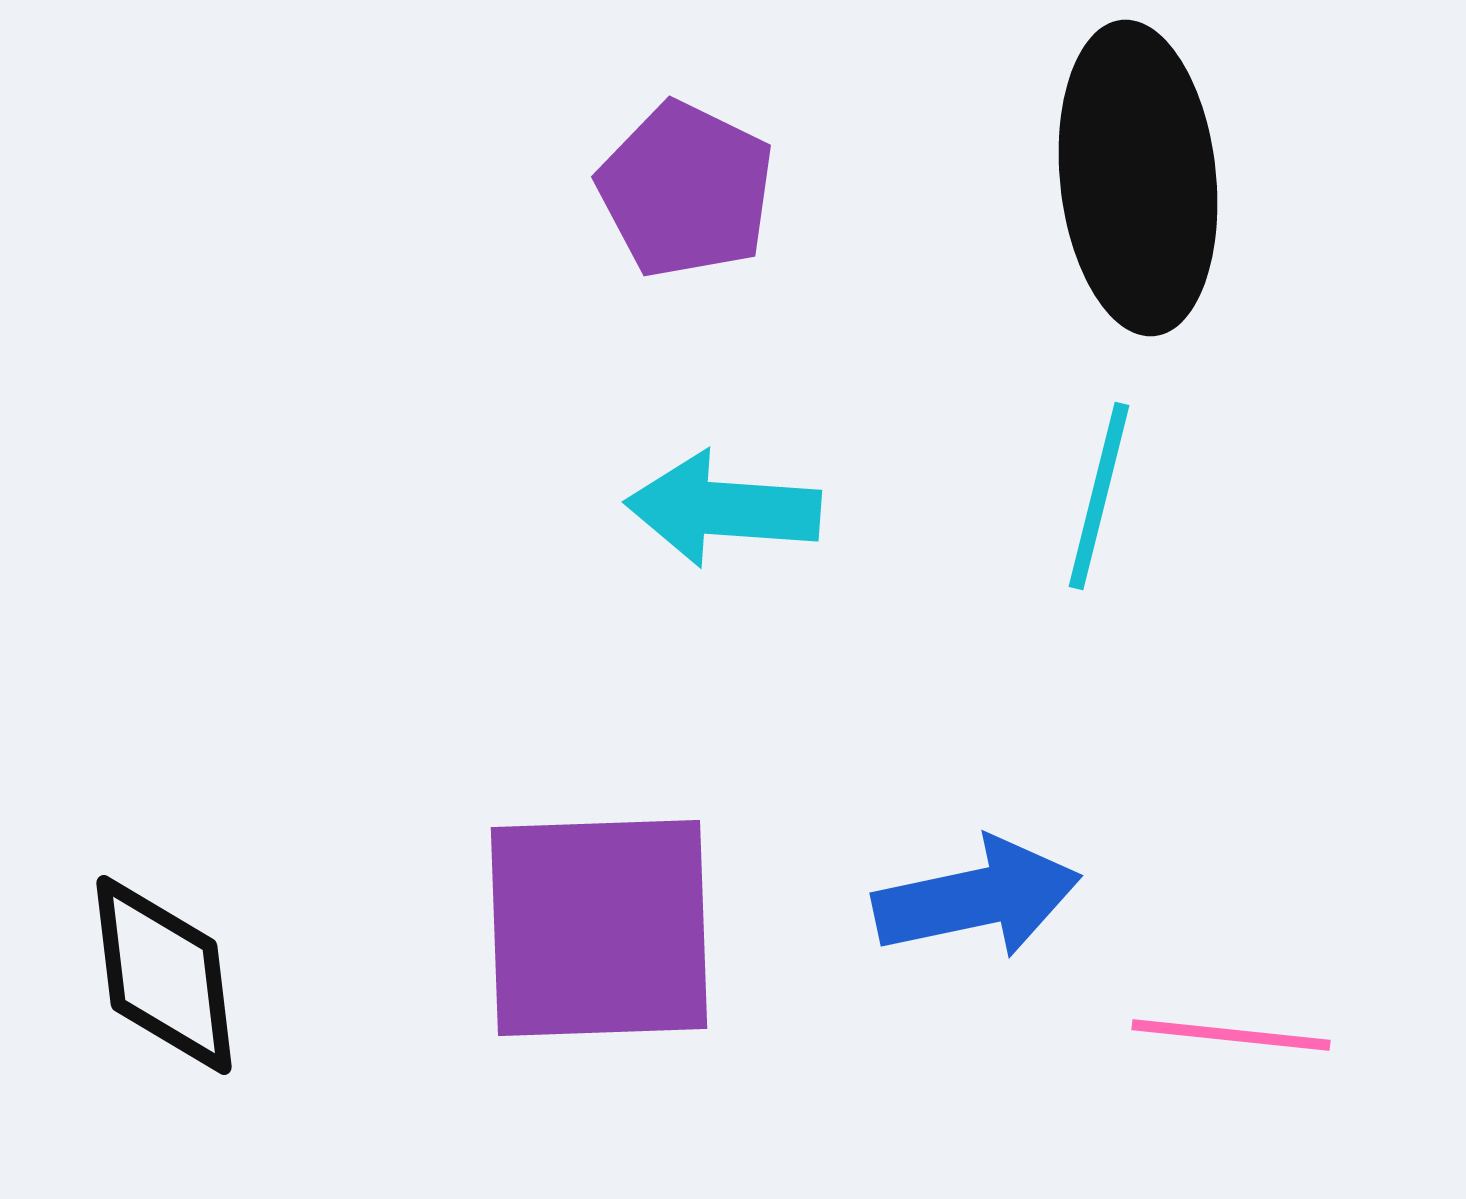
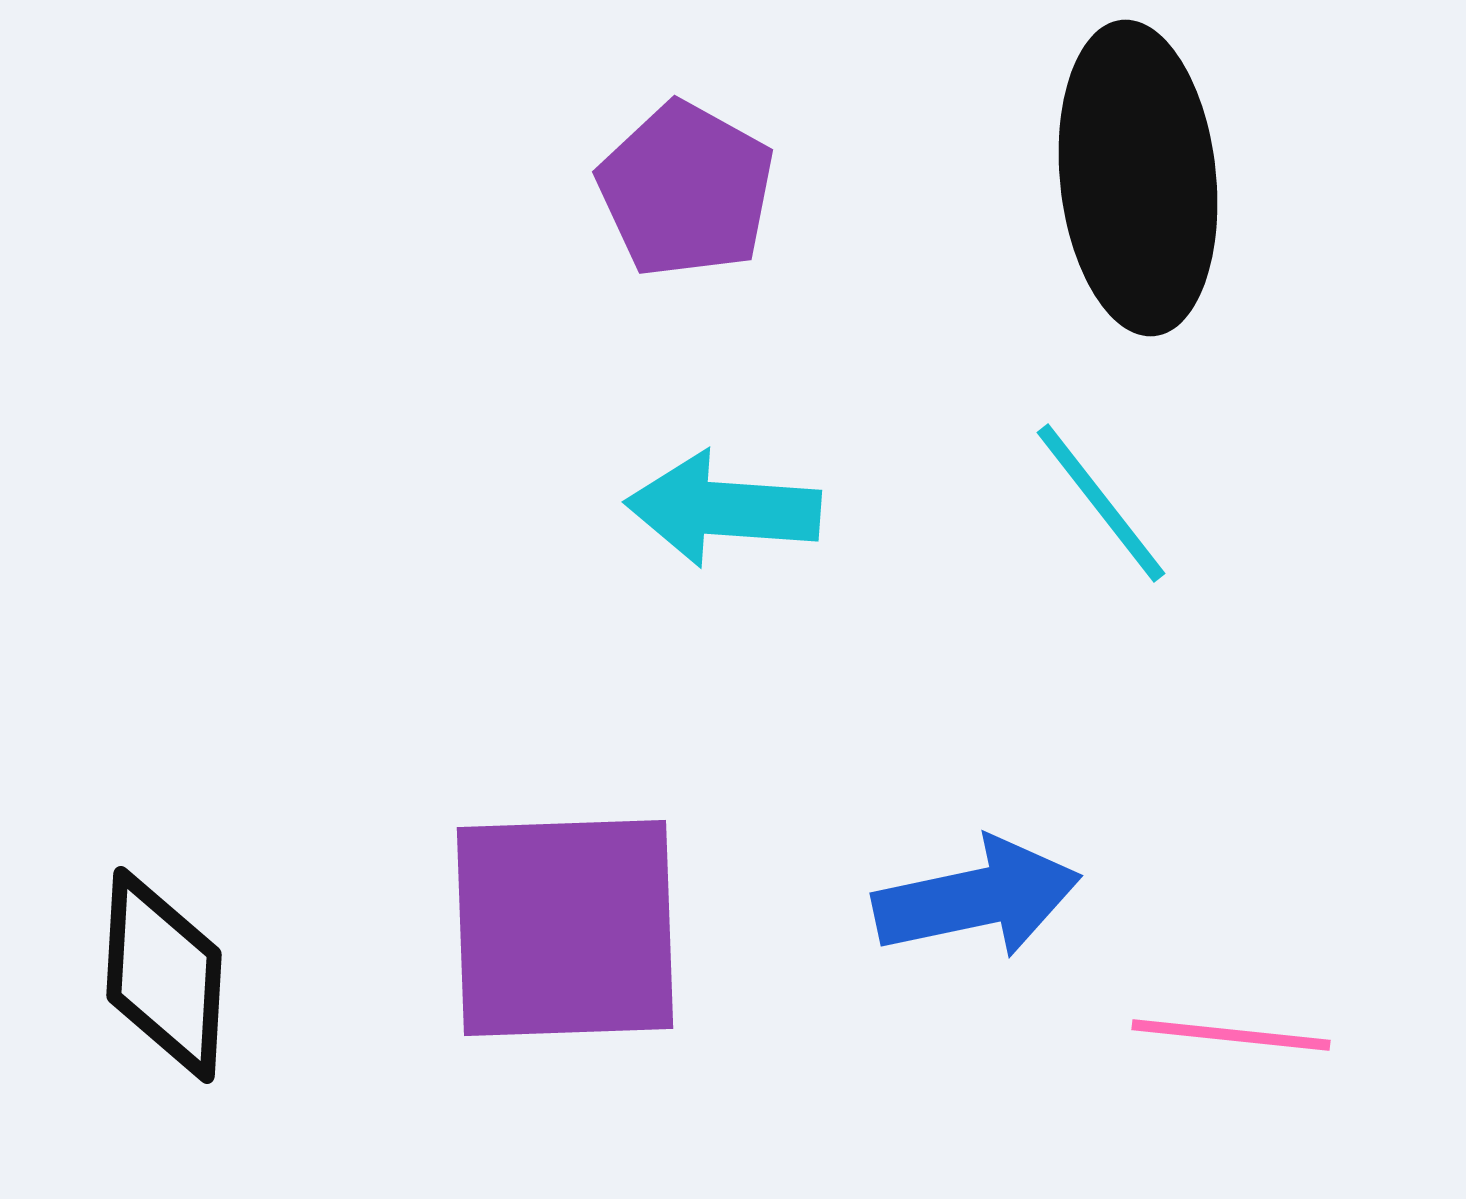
purple pentagon: rotated 3 degrees clockwise
cyan line: moved 2 px right, 7 px down; rotated 52 degrees counterclockwise
purple square: moved 34 px left
black diamond: rotated 10 degrees clockwise
